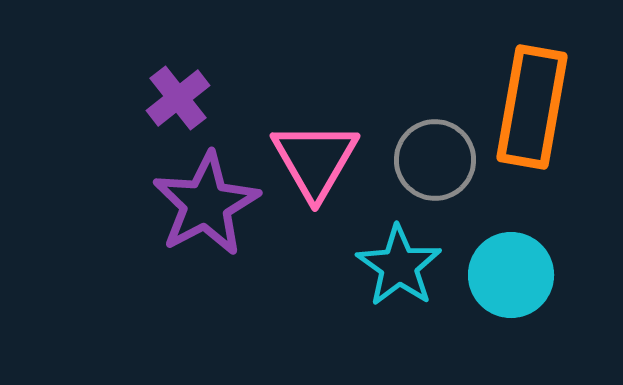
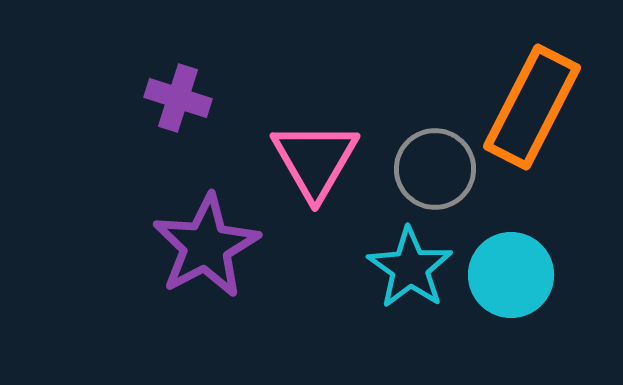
purple cross: rotated 34 degrees counterclockwise
orange rectangle: rotated 17 degrees clockwise
gray circle: moved 9 px down
purple star: moved 42 px down
cyan star: moved 11 px right, 2 px down
